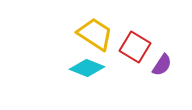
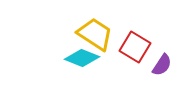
cyan diamond: moved 5 px left, 10 px up
